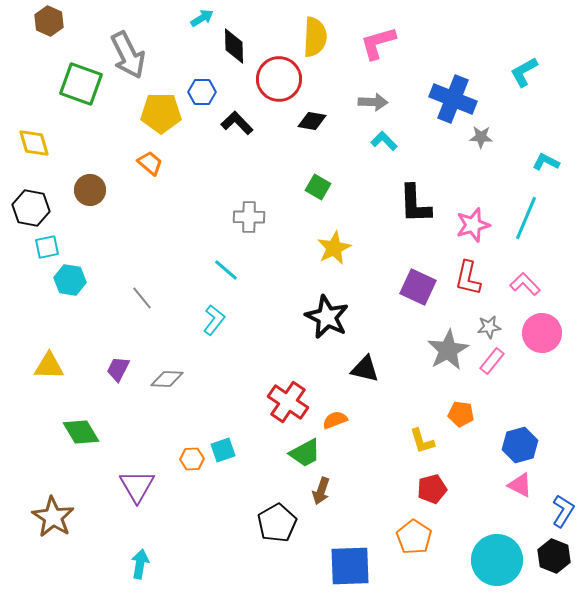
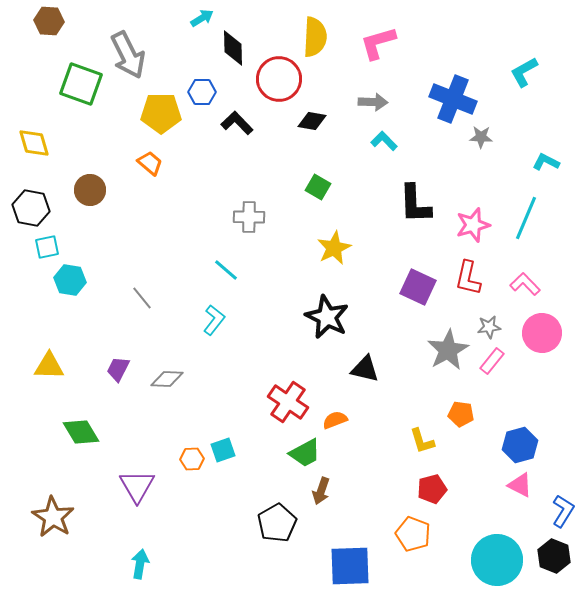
brown hexagon at (49, 21): rotated 20 degrees counterclockwise
black diamond at (234, 46): moved 1 px left, 2 px down
orange pentagon at (414, 537): moved 1 px left, 3 px up; rotated 12 degrees counterclockwise
